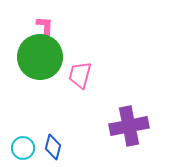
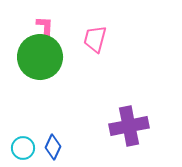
pink trapezoid: moved 15 px right, 36 px up
blue diamond: rotated 10 degrees clockwise
